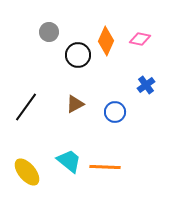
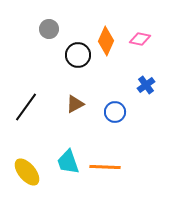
gray circle: moved 3 px up
cyan trapezoid: moved 1 px left, 1 px down; rotated 148 degrees counterclockwise
